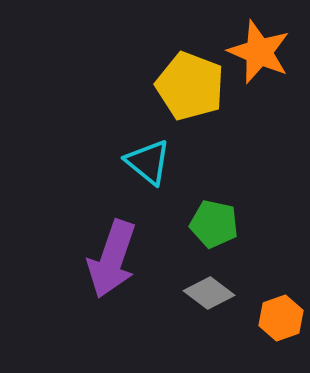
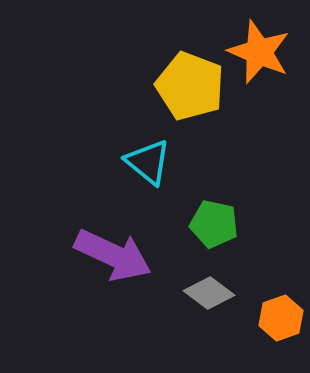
purple arrow: moved 1 px right, 4 px up; rotated 84 degrees counterclockwise
